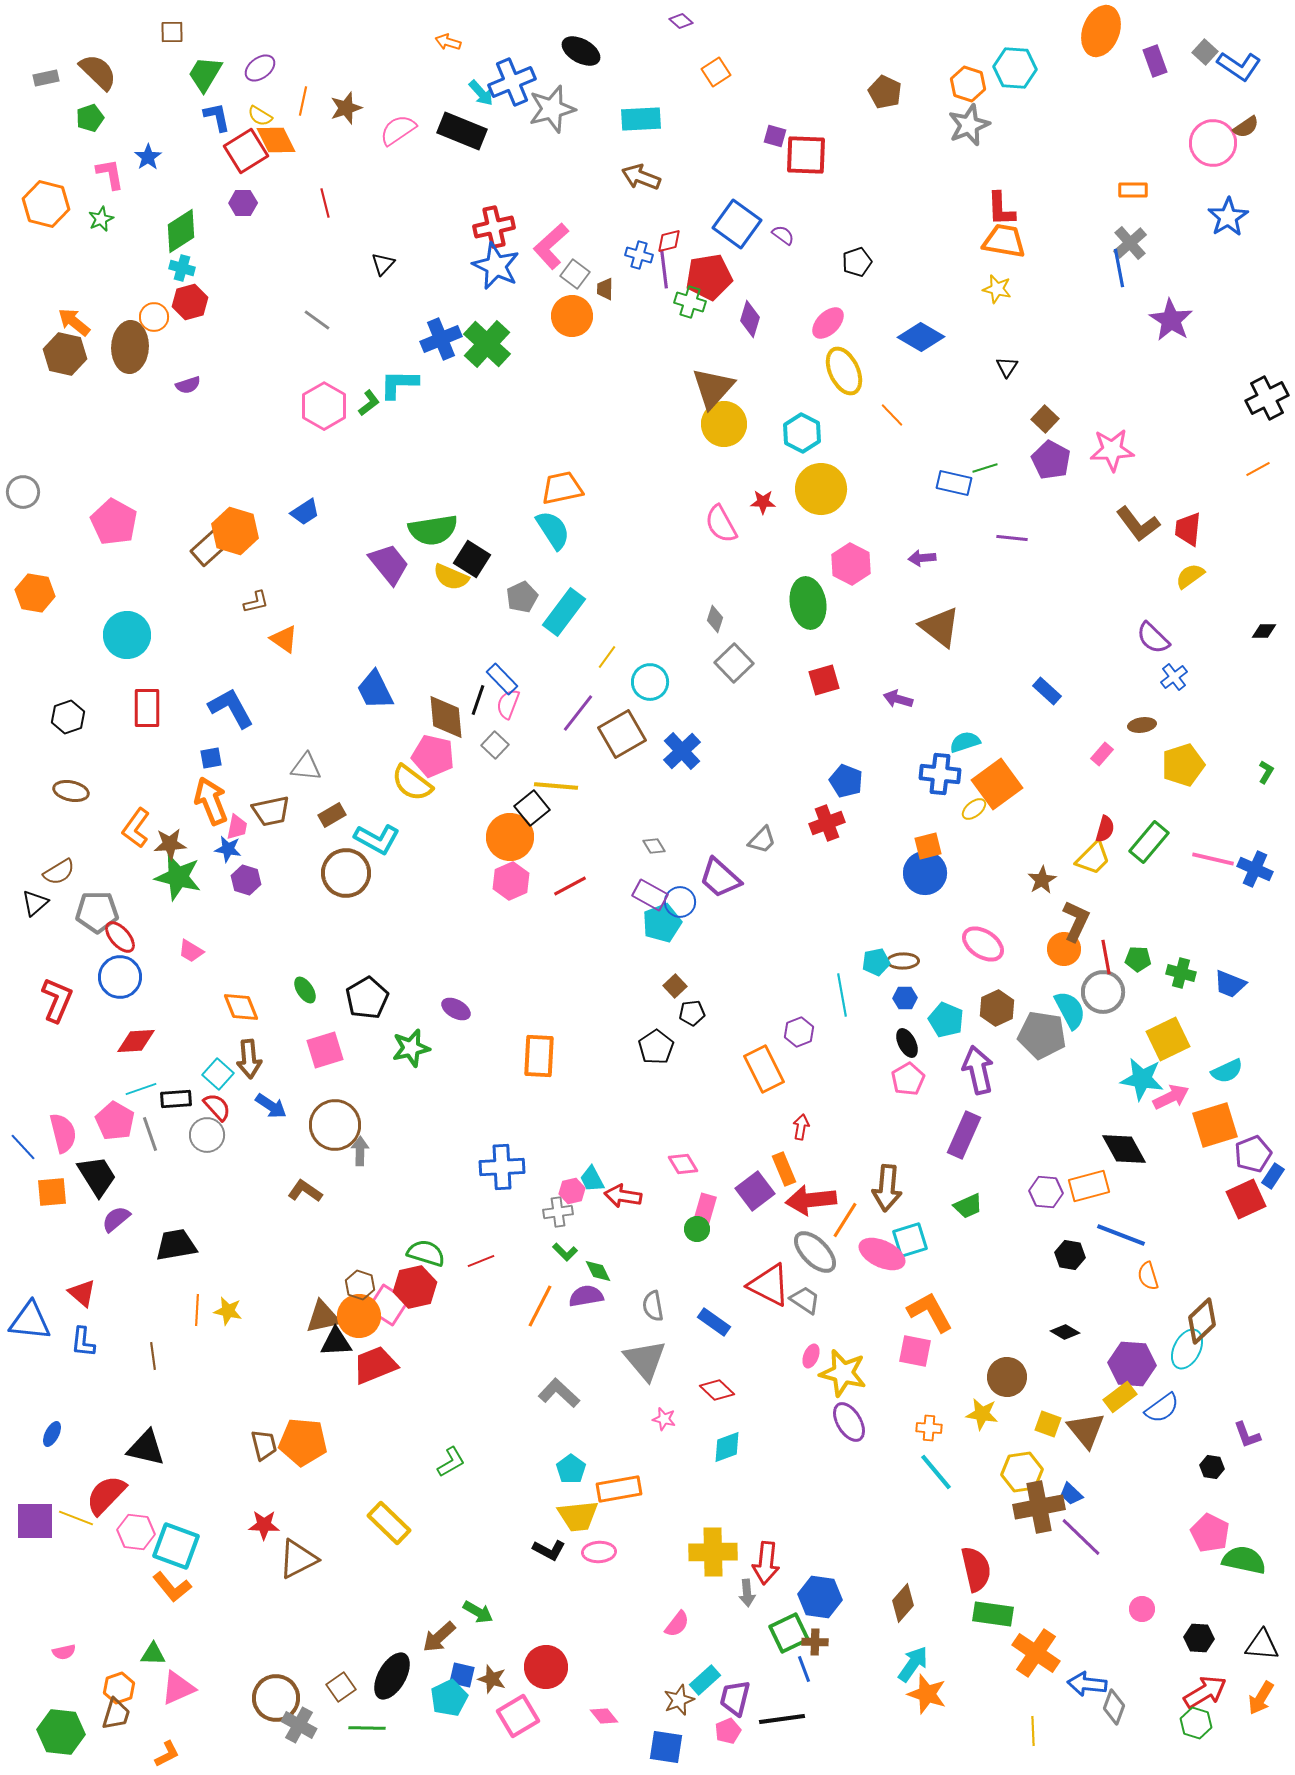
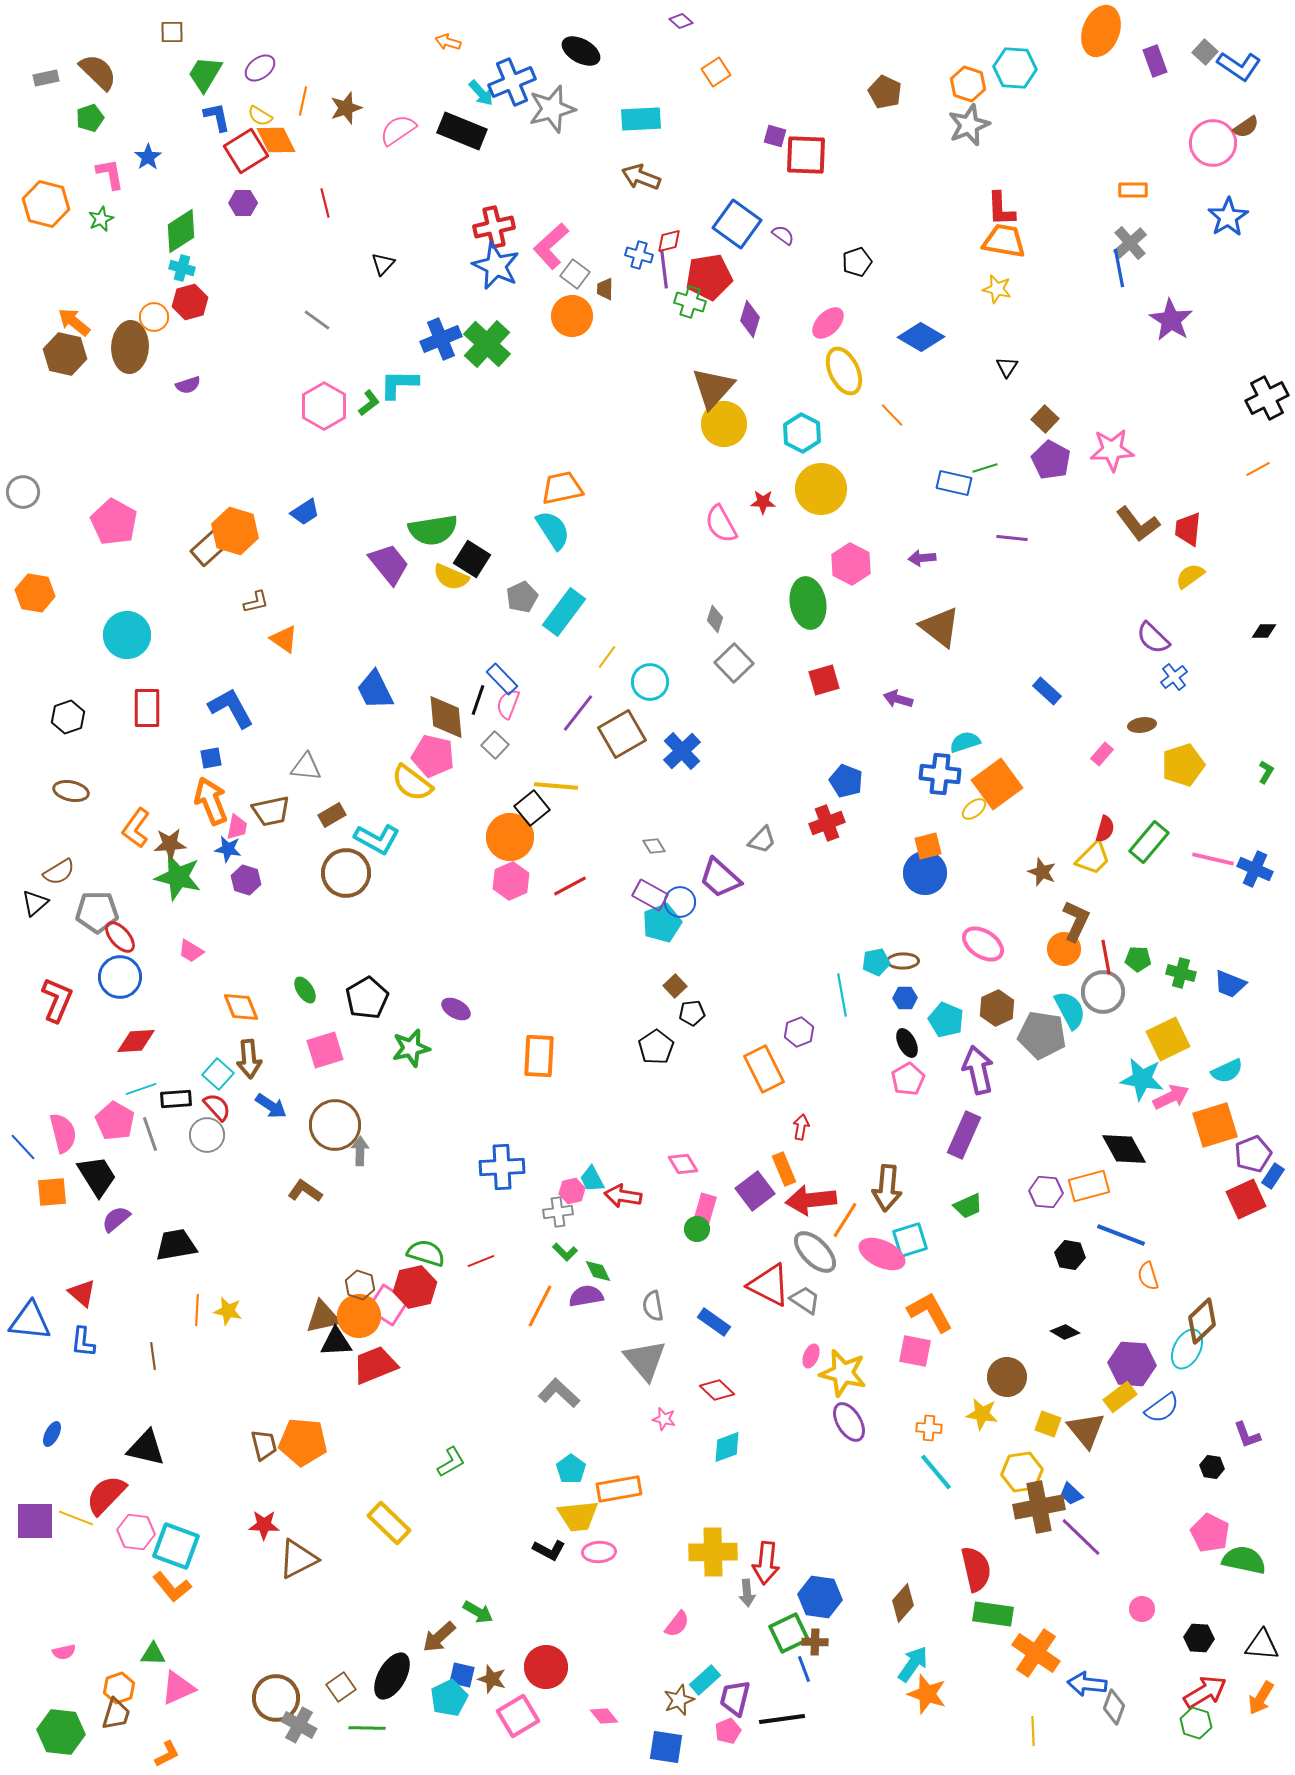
brown star at (1042, 880): moved 8 px up; rotated 20 degrees counterclockwise
